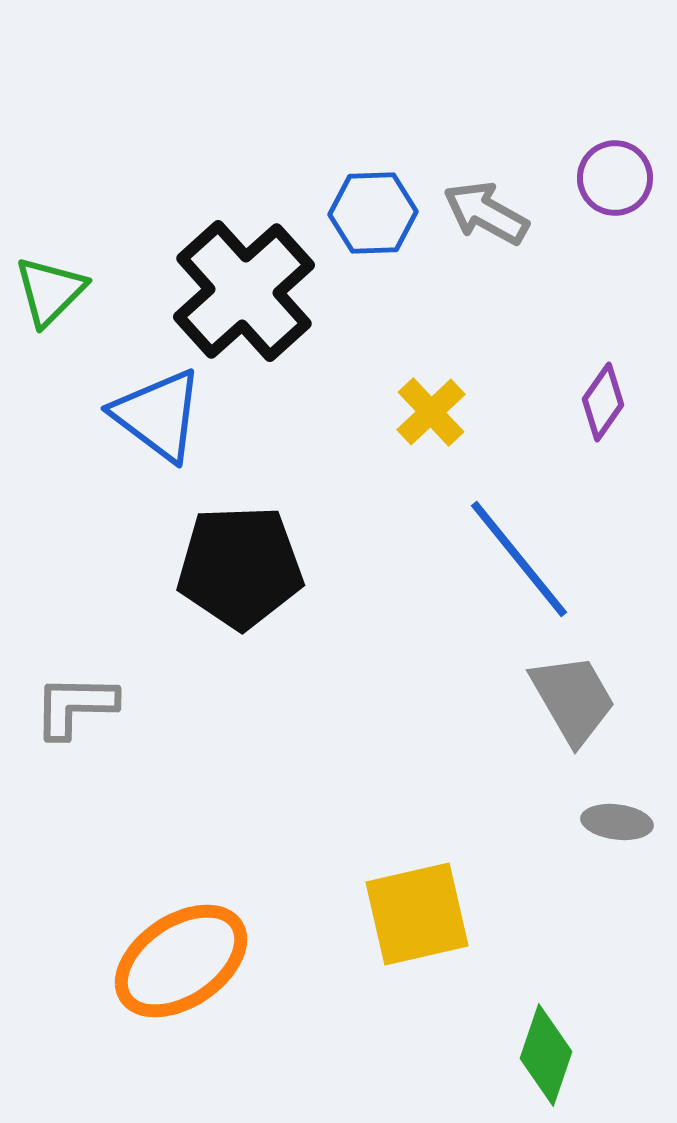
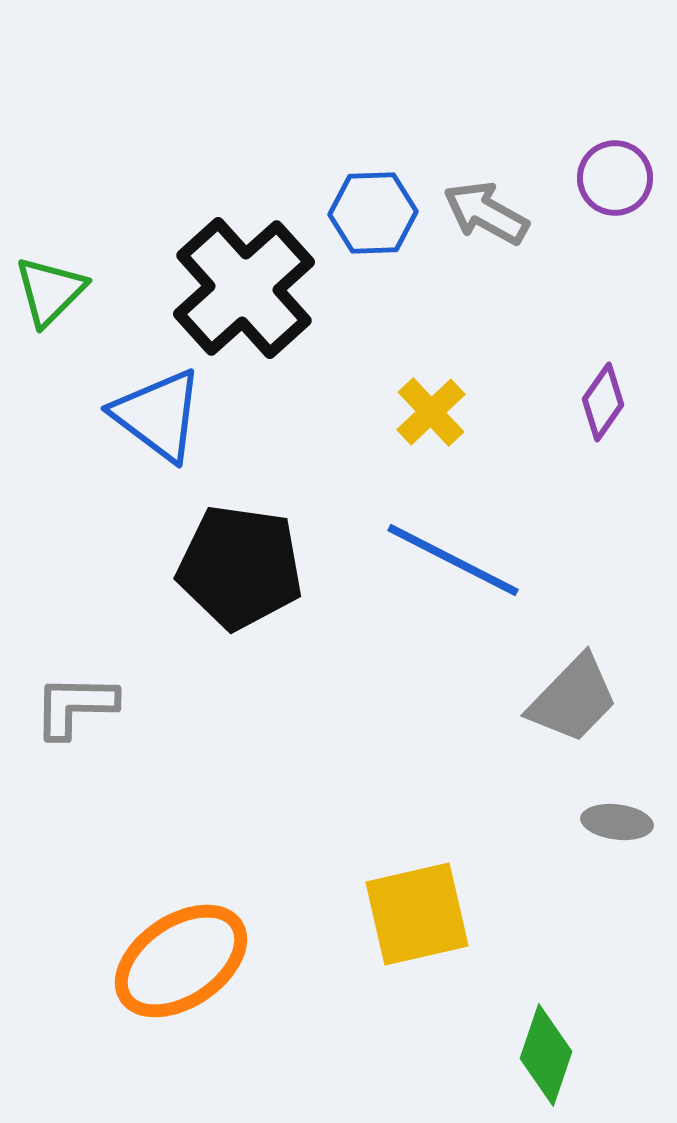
black cross: moved 3 px up
blue line: moved 66 px left, 1 px down; rotated 24 degrees counterclockwise
black pentagon: rotated 10 degrees clockwise
gray trapezoid: rotated 74 degrees clockwise
